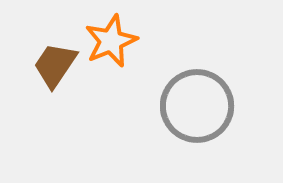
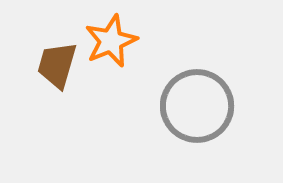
brown trapezoid: moved 2 px right; rotated 18 degrees counterclockwise
